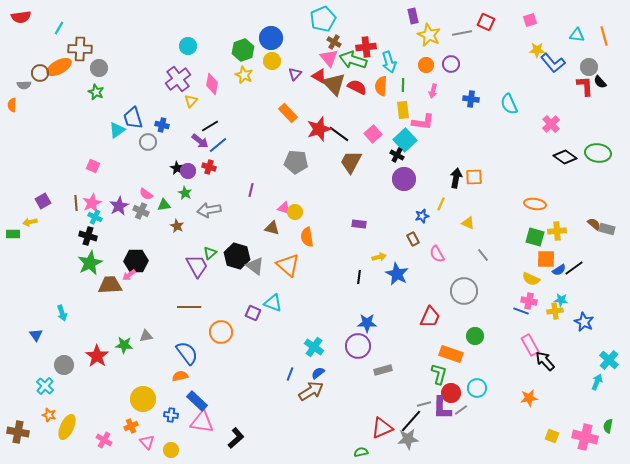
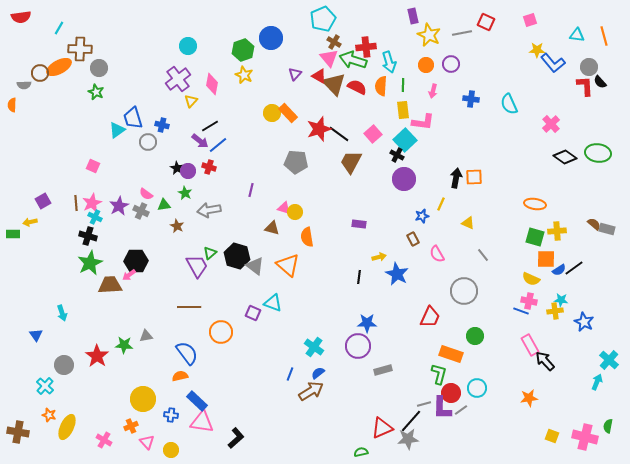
yellow circle at (272, 61): moved 52 px down
